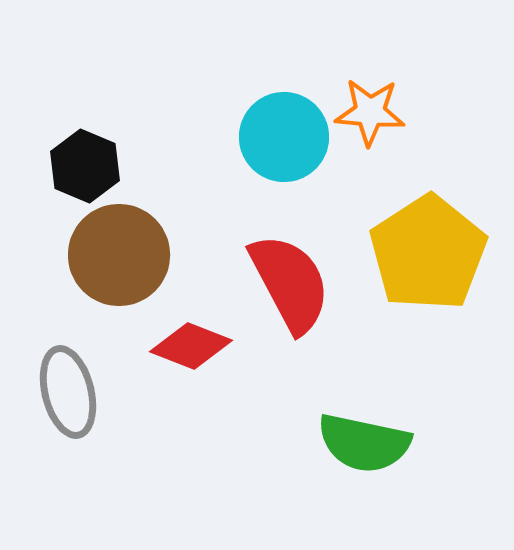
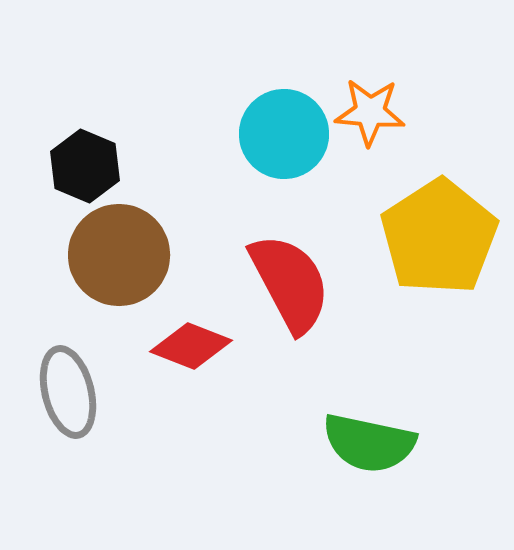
cyan circle: moved 3 px up
yellow pentagon: moved 11 px right, 16 px up
green semicircle: moved 5 px right
